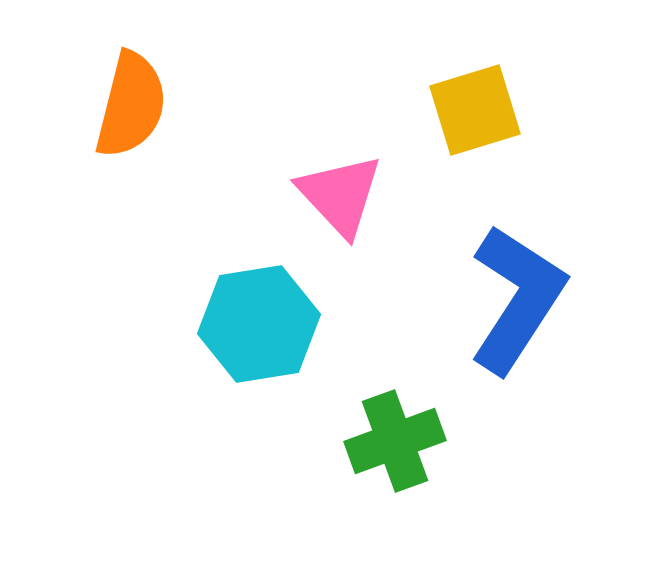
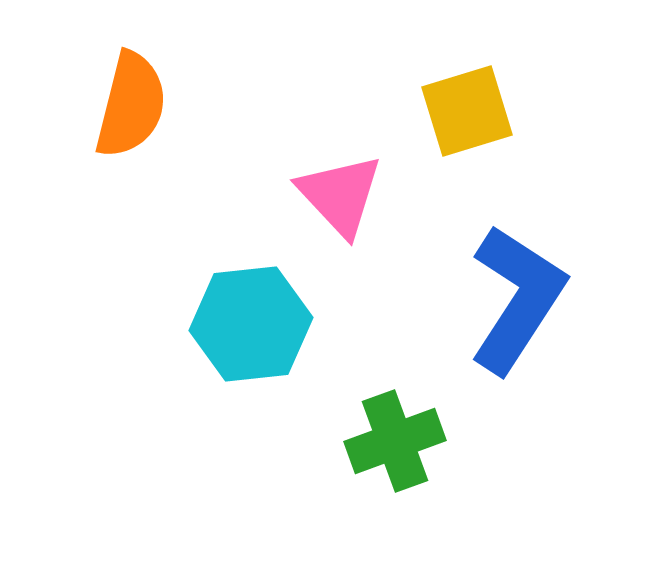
yellow square: moved 8 px left, 1 px down
cyan hexagon: moved 8 px left; rotated 3 degrees clockwise
